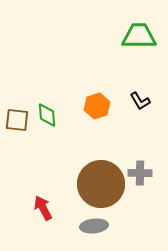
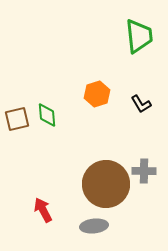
green trapezoid: rotated 84 degrees clockwise
black L-shape: moved 1 px right, 3 px down
orange hexagon: moved 12 px up
brown square: moved 1 px up; rotated 20 degrees counterclockwise
gray cross: moved 4 px right, 2 px up
brown circle: moved 5 px right
red arrow: moved 2 px down
